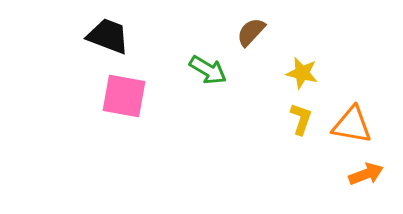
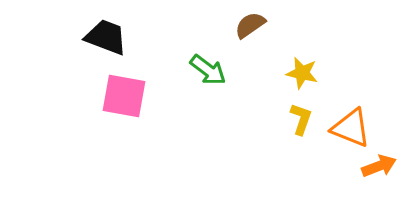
brown semicircle: moved 1 px left, 7 px up; rotated 12 degrees clockwise
black trapezoid: moved 2 px left, 1 px down
green arrow: rotated 6 degrees clockwise
orange triangle: moved 1 px left, 3 px down; rotated 12 degrees clockwise
orange arrow: moved 13 px right, 8 px up
